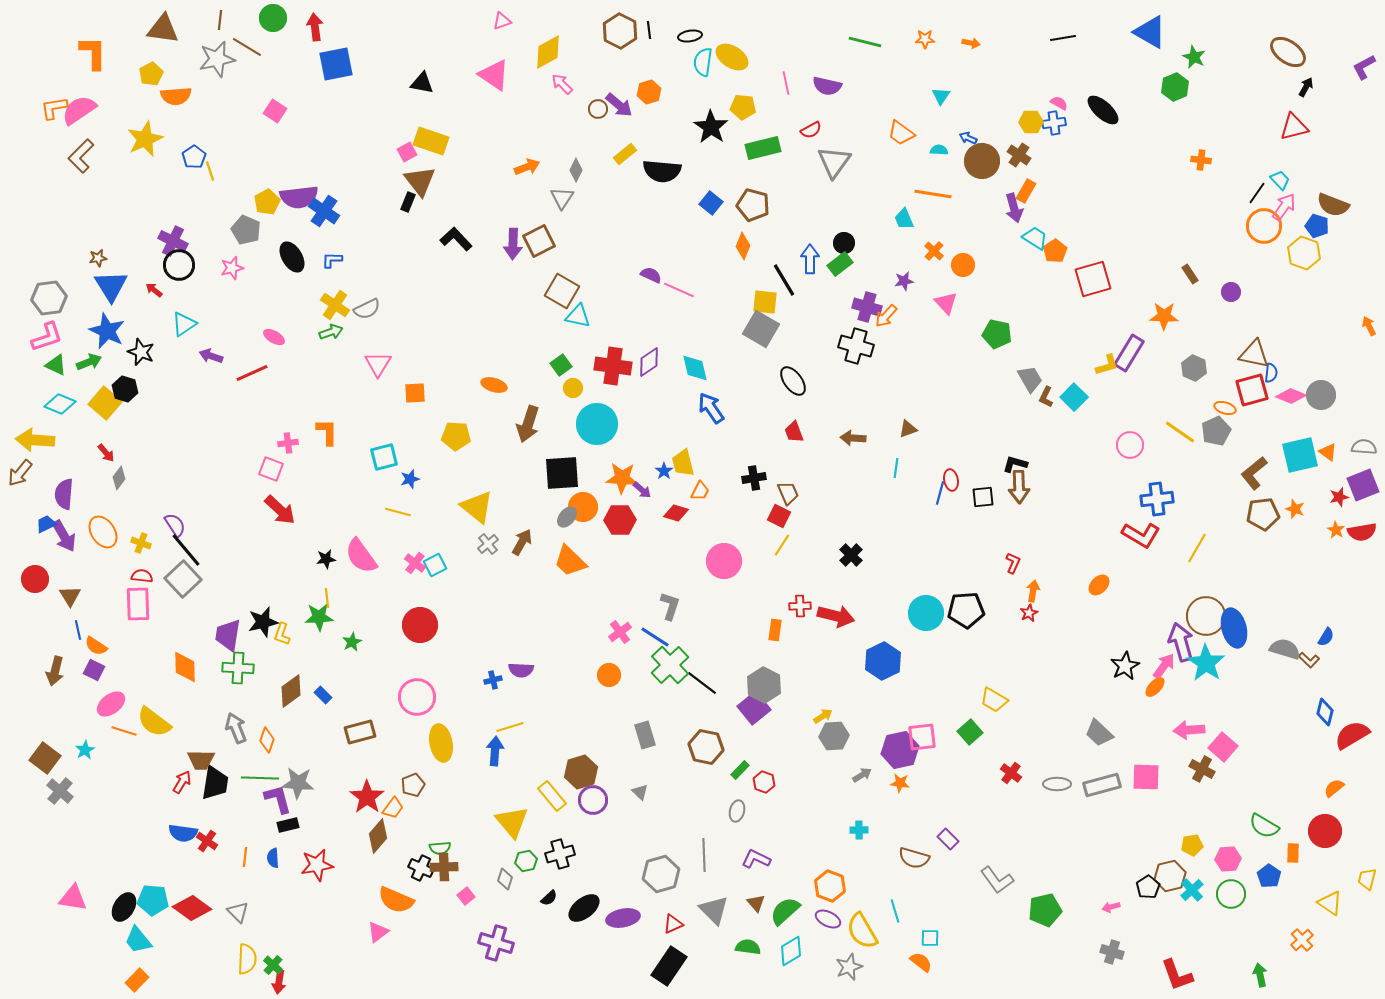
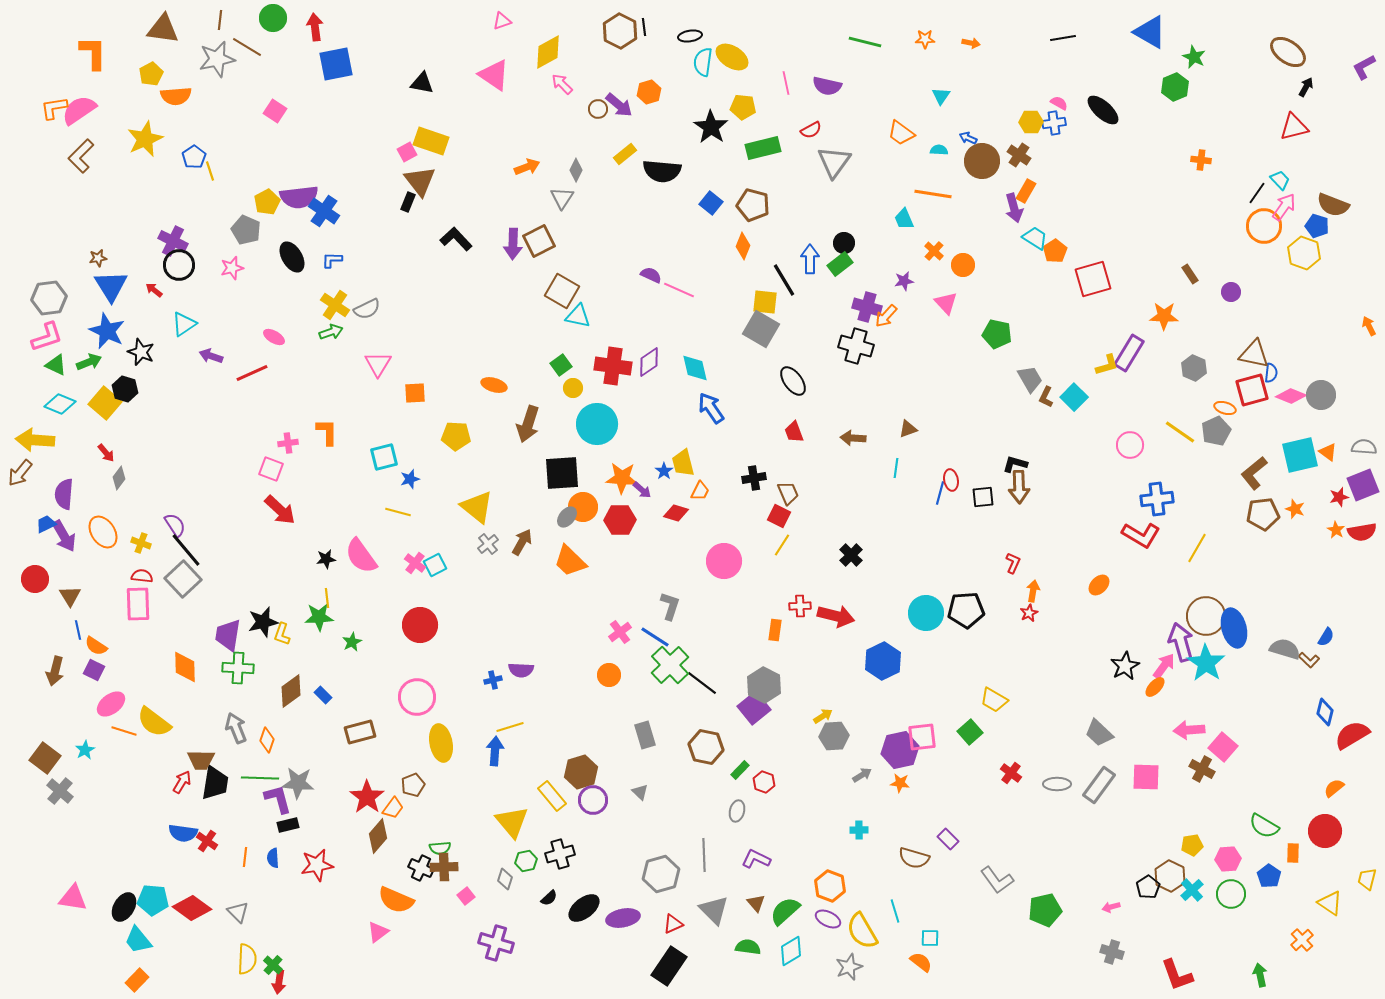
black line at (649, 30): moved 5 px left, 3 px up
gray rectangle at (1102, 785): moved 3 px left; rotated 39 degrees counterclockwise
brown hexagon at (1170, 876): rotated 20 degrees counterclockwise
